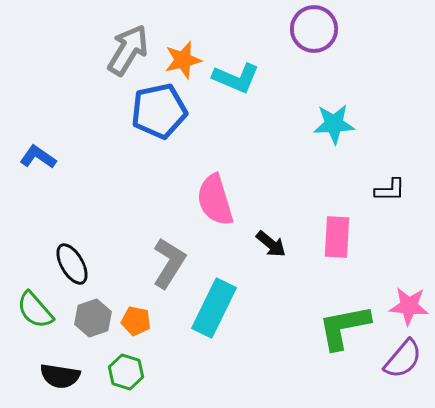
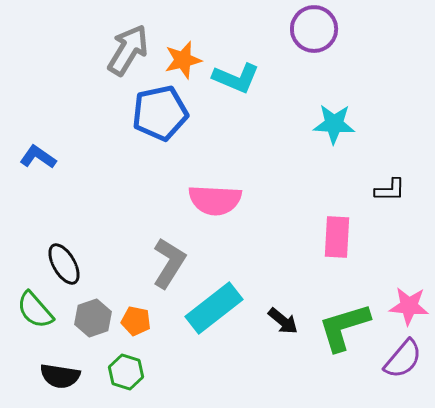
blue pentagon: moved 1 px right, 2 px down
cyan star: rotated 6 degrees clockwise
pink semicircle: rotated 70 degrees counterclockwise
black arrow: moved 12 px right, 77 px down
black ellipse: moved 8 px left
cyan rectangle: rotated 26 degrees clockwise
green L-shape: rotated 6 degrees counterclockwise
